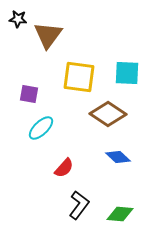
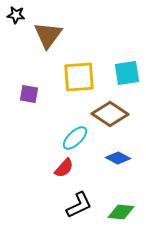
black star: moved 2 px left, 4 px up
cyan square: rotated 12 degrees counterclockwise
yellow square: rotated 12 degrees counterclockwise
brown diamond: moved 2 px right
cyan ellipse: moved 34 px right, 10 px down
blue diamond: moved 1 px down; rotated 15 degrees counterclockwise
black L-shape: rotated 28 degrees clockwise
green diamond: moved 1 px right, 2 px up
